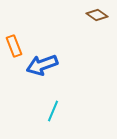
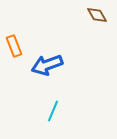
brown diamond: rotated 25 degrees clockwise
blue arrow: moved 5 px right
